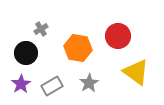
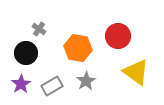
gray cross: moved 2 px left; rotated 24 degrees counterclockwise
gray star: moved 3 px left, 2 px up
